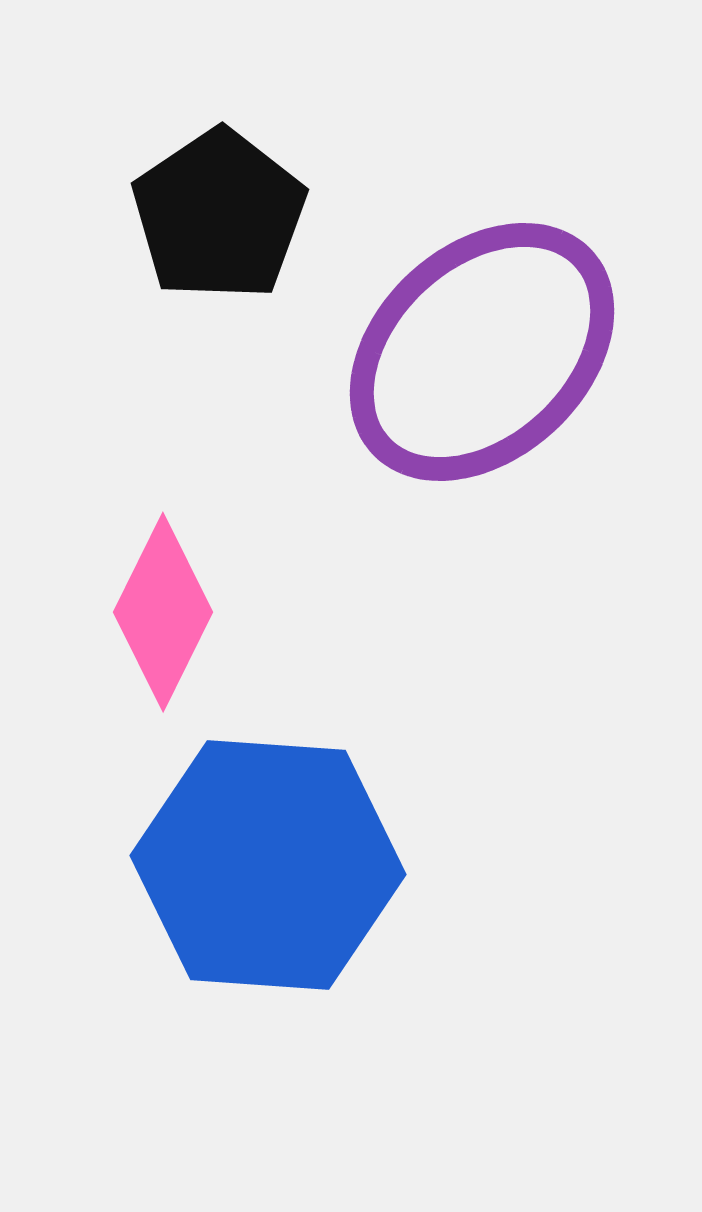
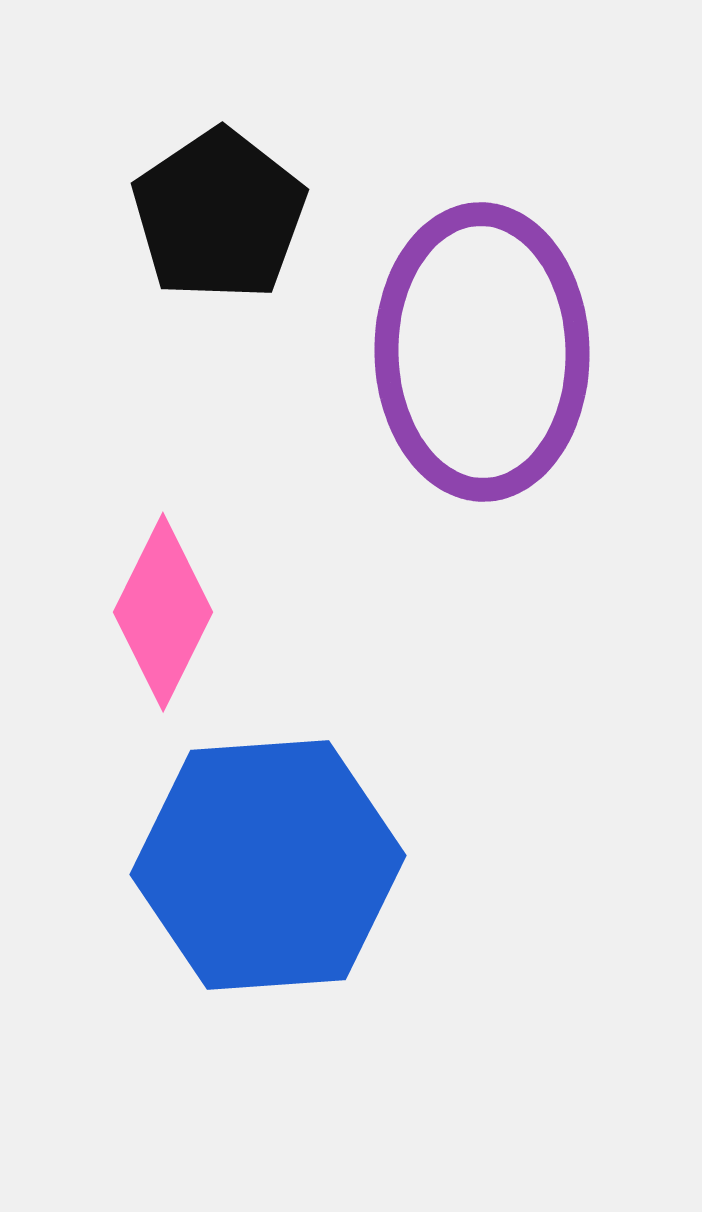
purple ellipse: rotated 48 degrees counterclockwise
blue hexagon: rotated 8 degrees counterclockwise
